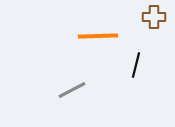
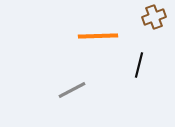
brown cross: rotated 20 degrees counterclockwise
black line: moved 3 px right
